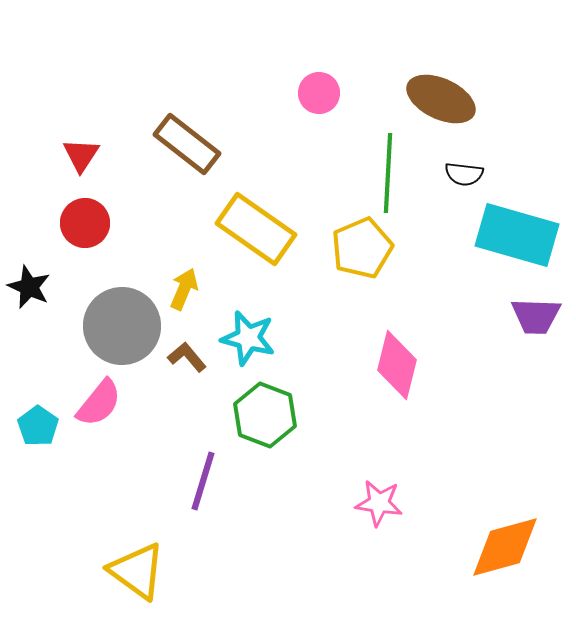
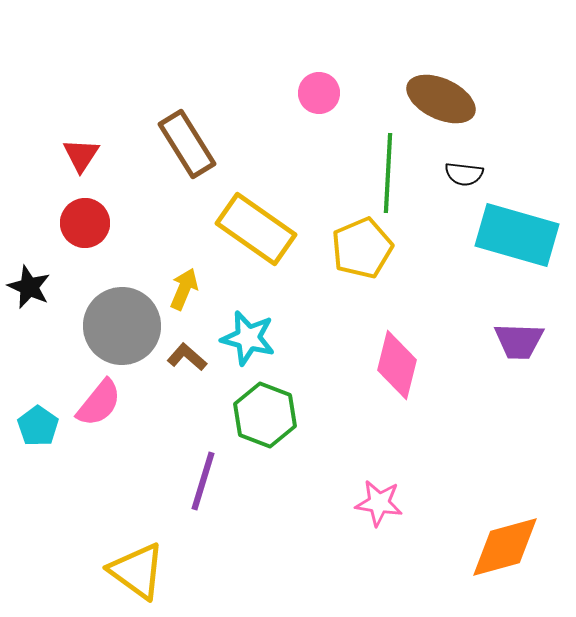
brown rectangle: rotated 20 degrees clockwise
purple trapezoid: moved 17 px left, 25 px down
brown L-shape: rotated 9 degrees counterclockwise
